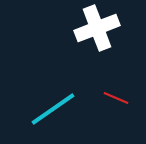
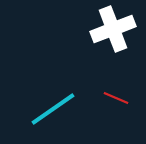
white cross: moved 16 px right, 1 px down
